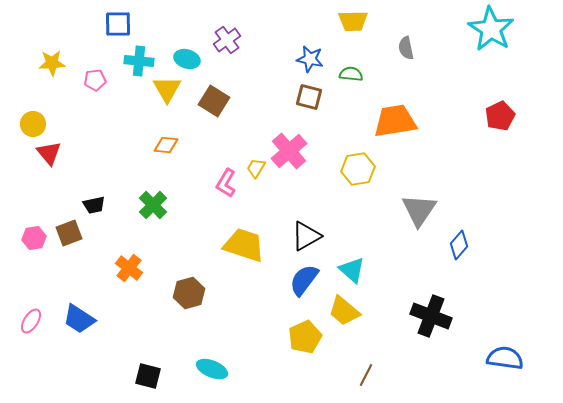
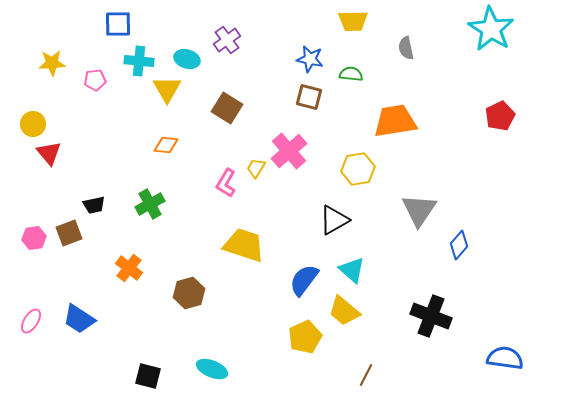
brown square at (214, 101): moved 13 px right, 7 px down
green cross at (153, 205): moved 3 px left, 1 px up; rotated 16 degrees clockwise
black triangle at (306, 236): moved 28 px right, 16 px up
